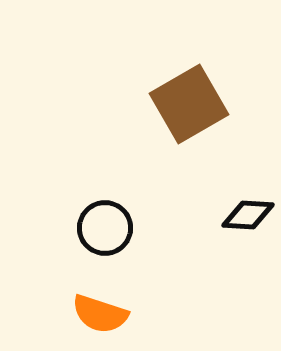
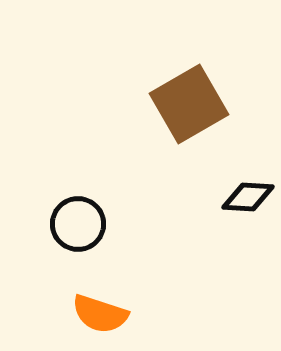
black diamond: moved 18 px up
black circle: moved 27 px left, 4 px up
